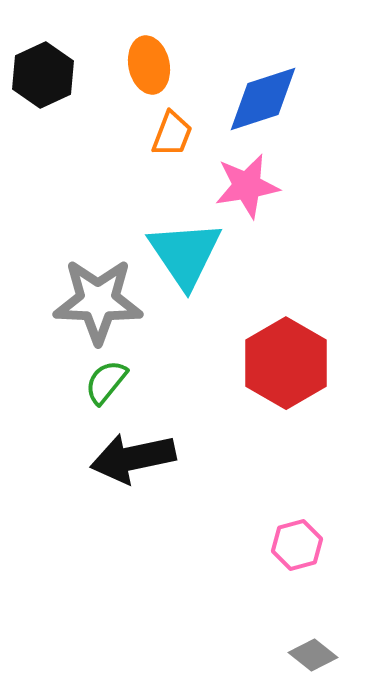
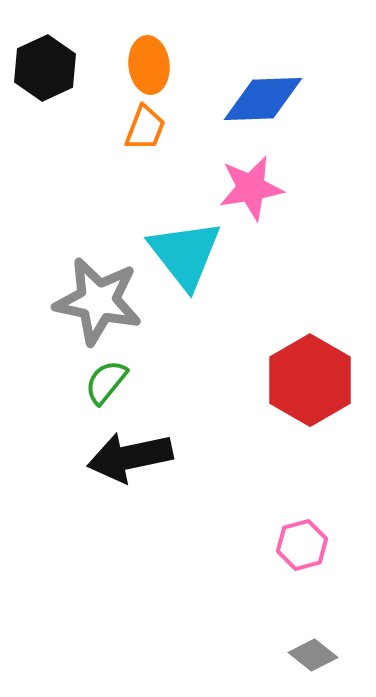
orange ellipse: rotated 6 degrees clockwise
black hexagon: moved 2 px right, 7 px up
blue diamond: rotated 16 degrees clockwise
orange trapezoid: moved 27 px left, 6 px up
pink star: moved 4 px right, 2 px down
cyan triangle: rotated 4 degrees counterclockwise
gray star: rotated 10 degrees clockwise
red hexagon: moved 24 px right, 17 px down
black arrow: moved 3 px left, 1 px up
pink hexagon: moved 5 px right
